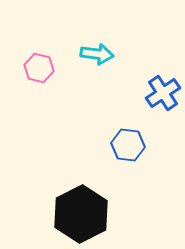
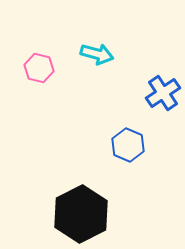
cyan arrow: rotated 8 degrees clockwise
blue hexagon: rotated 16 degrees clockwise
